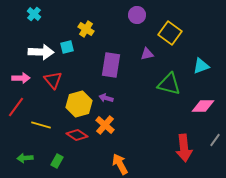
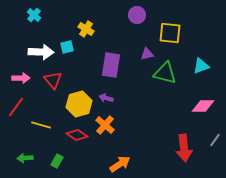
cyan cross: moved 1 px down
yellow square: rotated 30 degrees counterclockwise
green triangle: moved 4 px left, 11 px up
orange arrow: rotated 85 degrees clockwise
